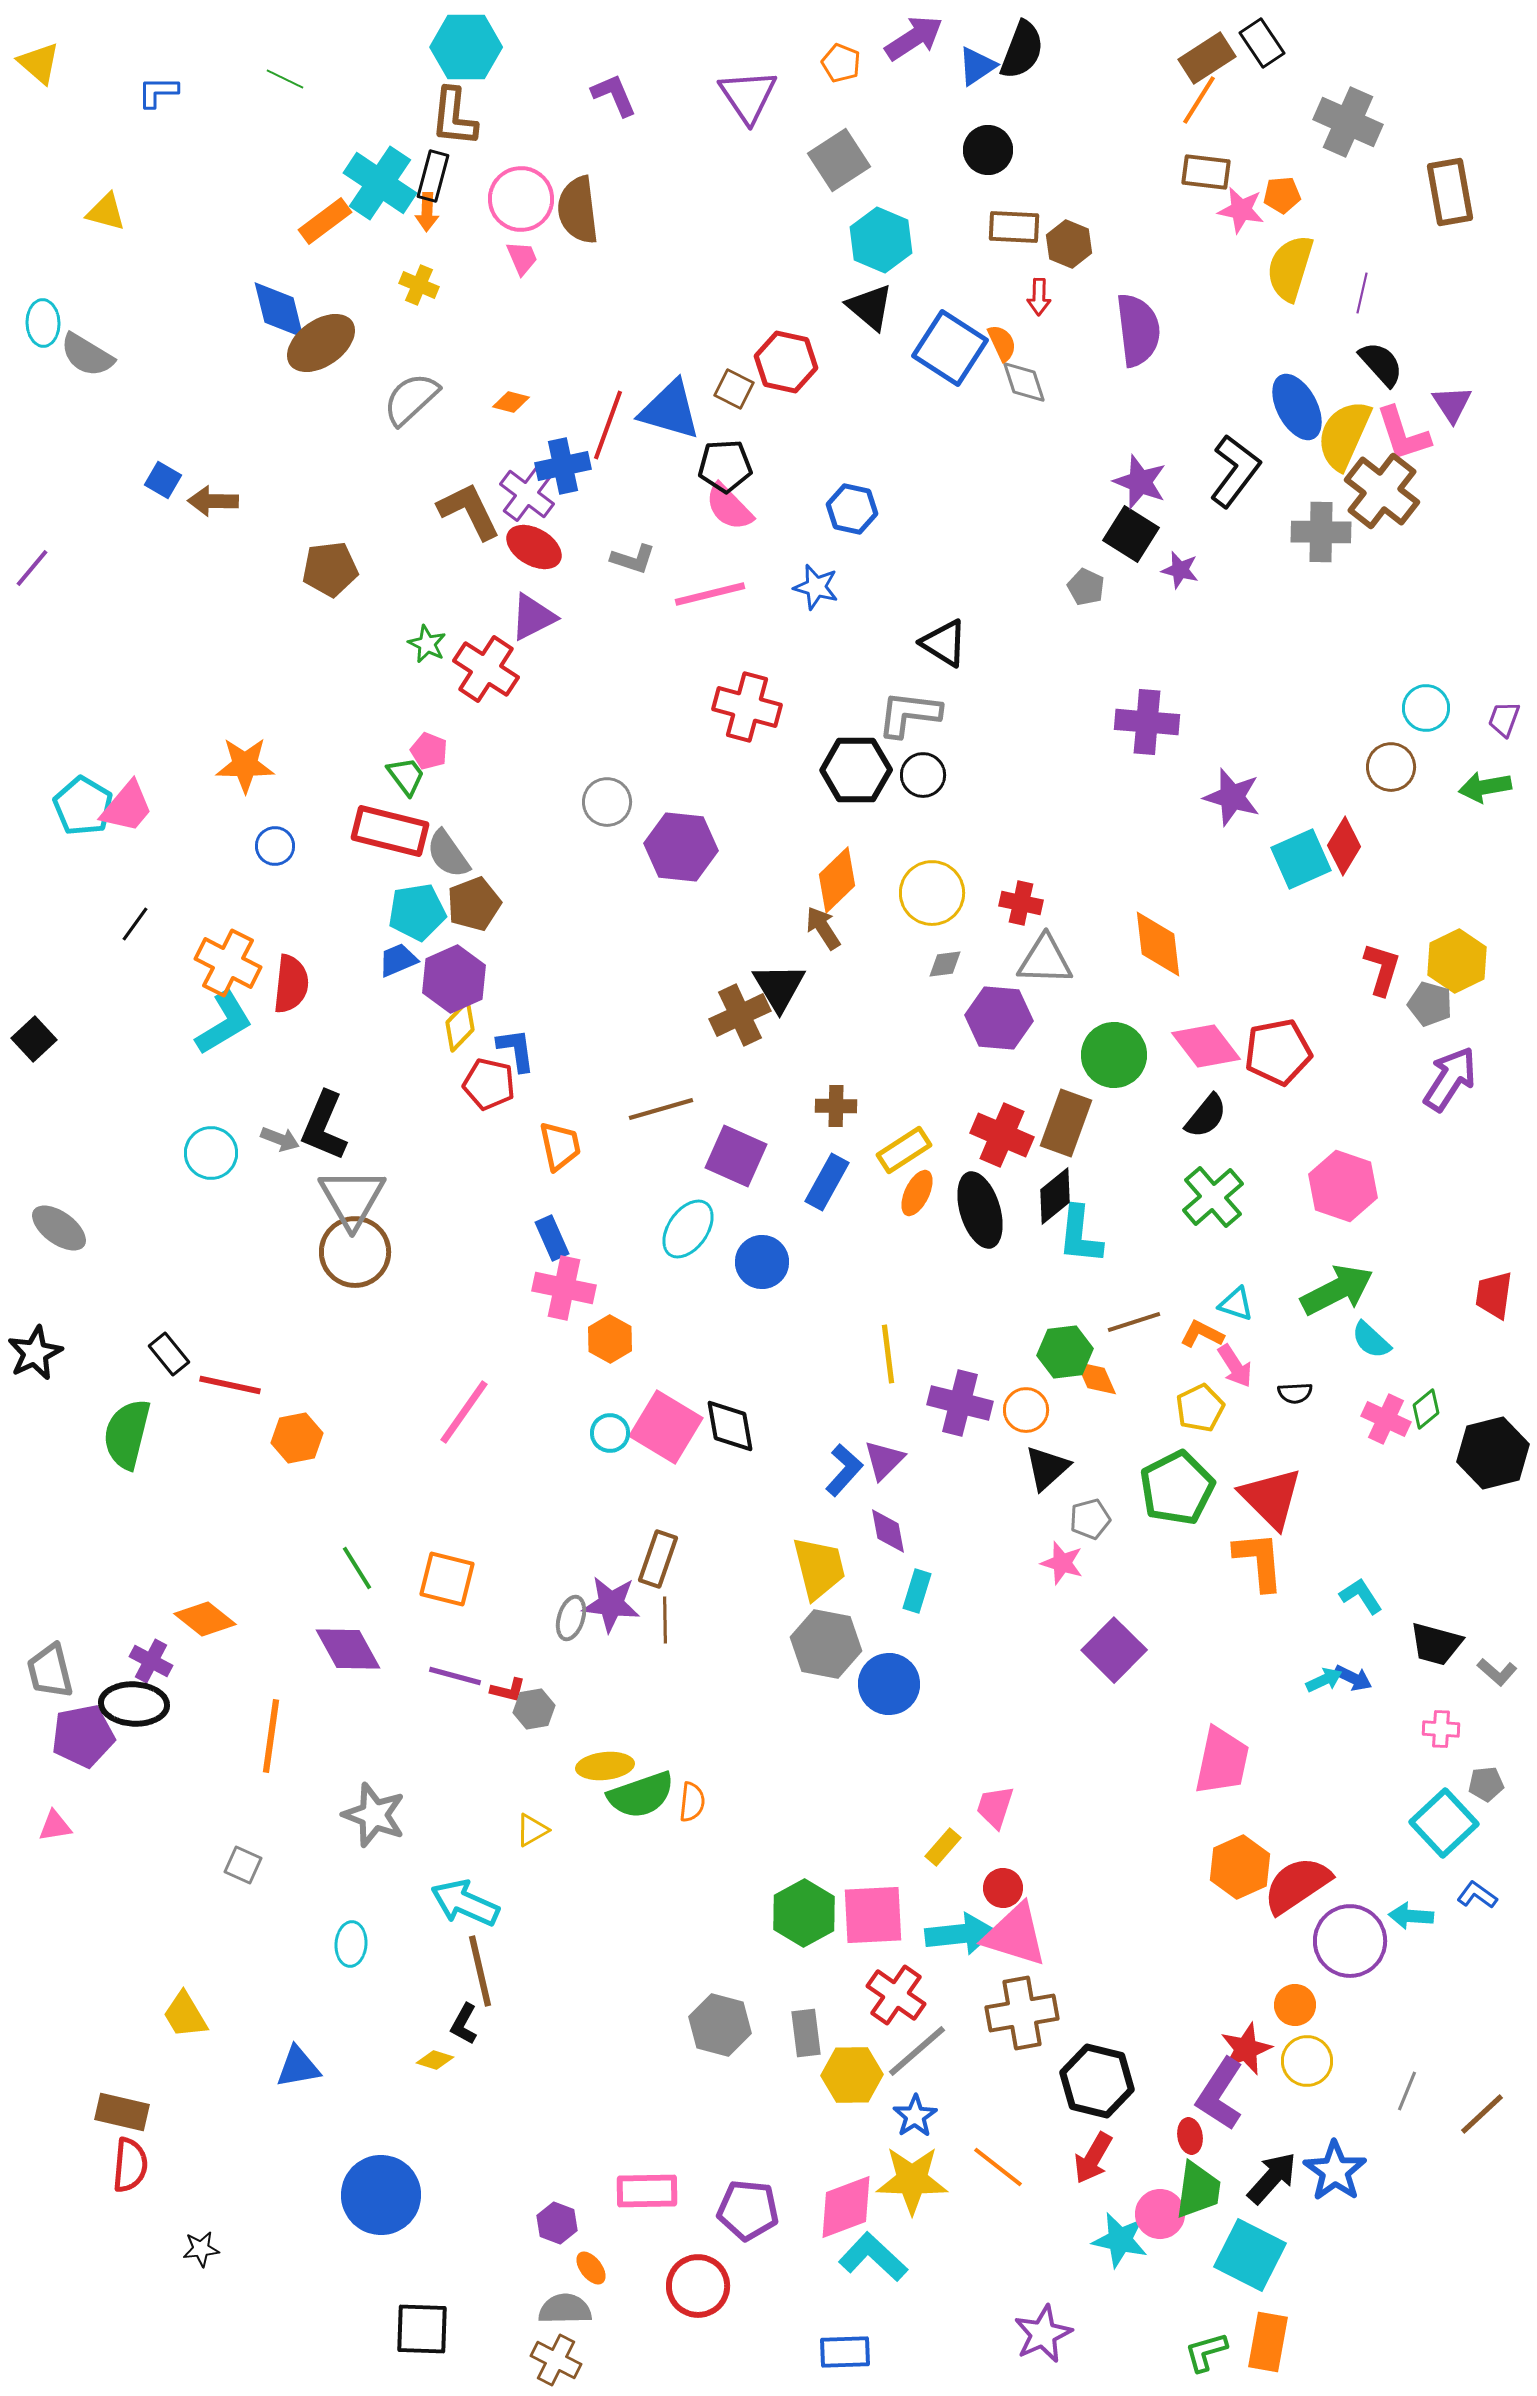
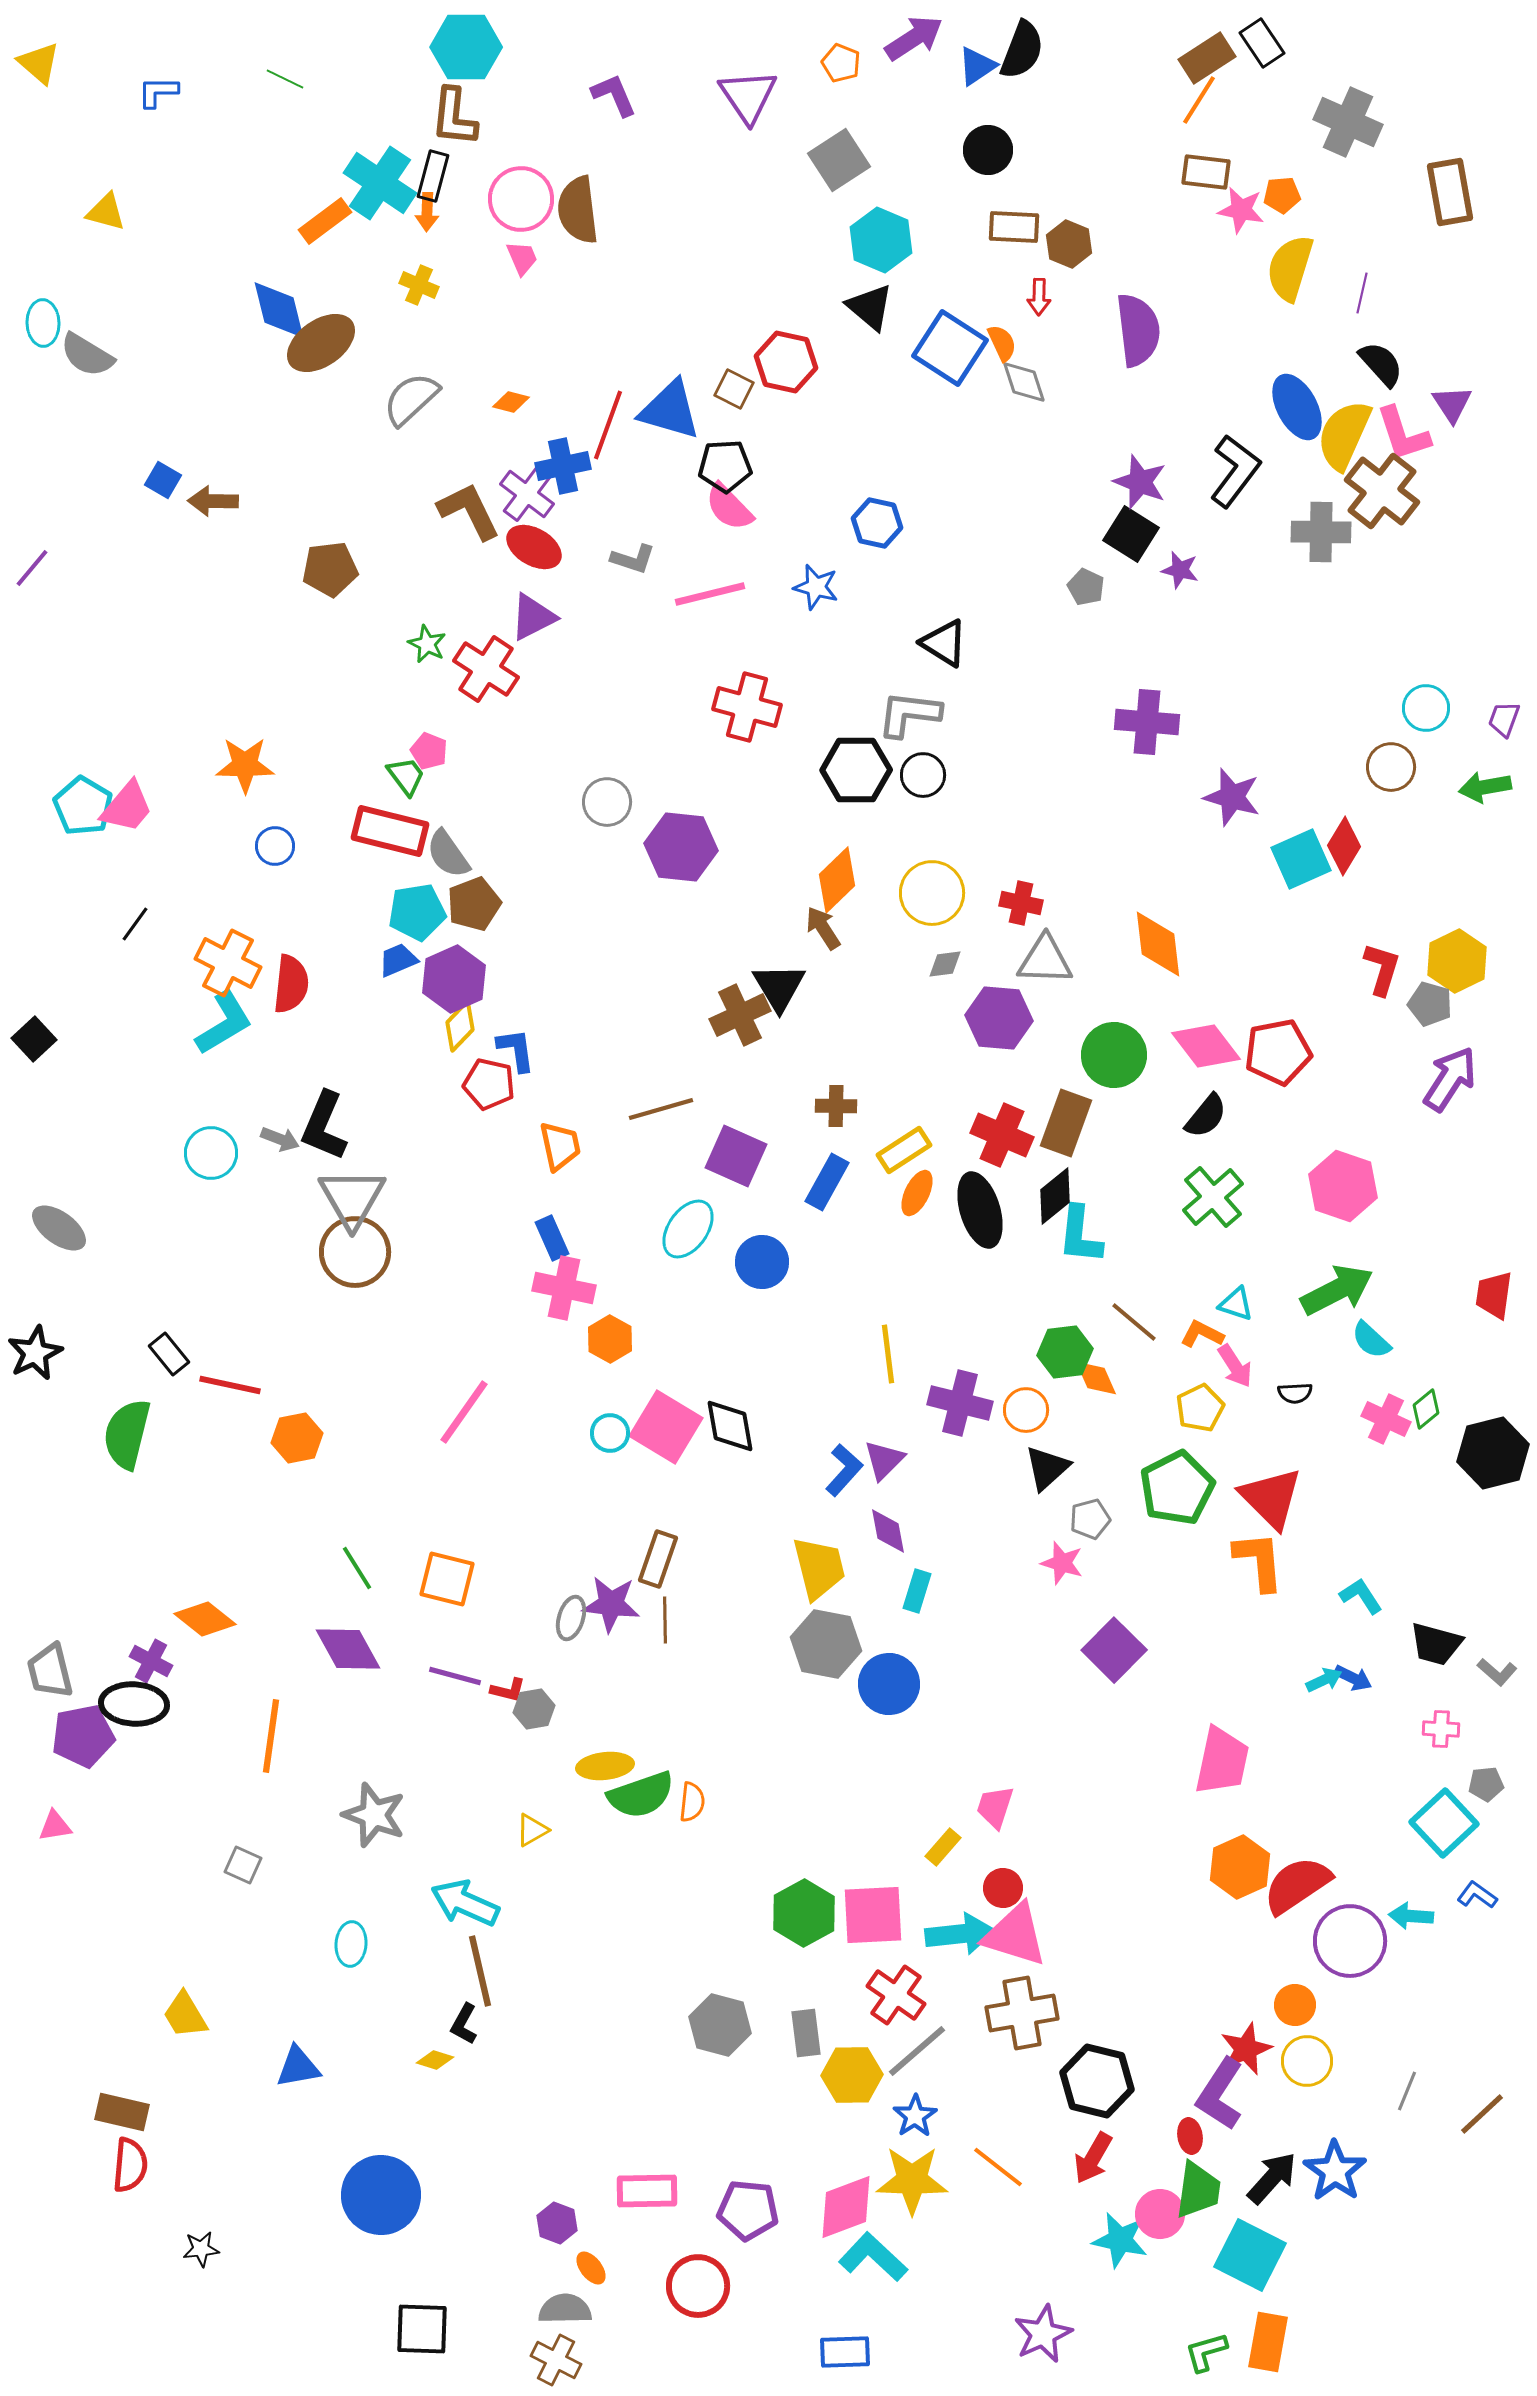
blue hexagon at (852, 509): moved 25 px right, 14 px down
brown line at (1134, 1322): rotated 58 degrees clockwise
